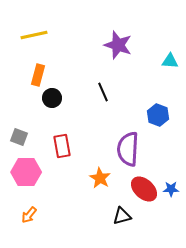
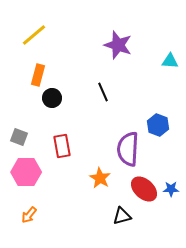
yellow line: rotated 28 degrees counterclockwise
blue hexagon: moved 10 px down
